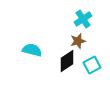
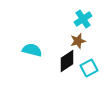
cyan square: moved 3 px left, 3 px down
